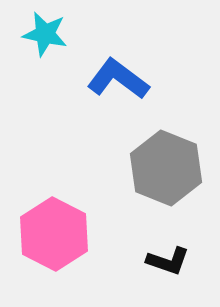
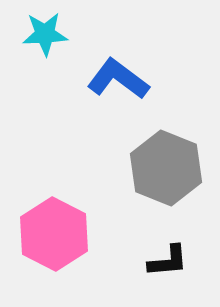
cyan star: rotated 15 degrees counterclockwise
black L-shape: rotated 24 degrees counterclockwise
